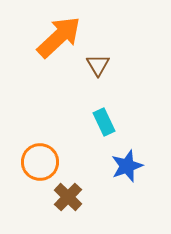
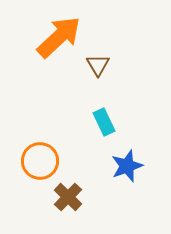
orange circle: moved 1 px up
